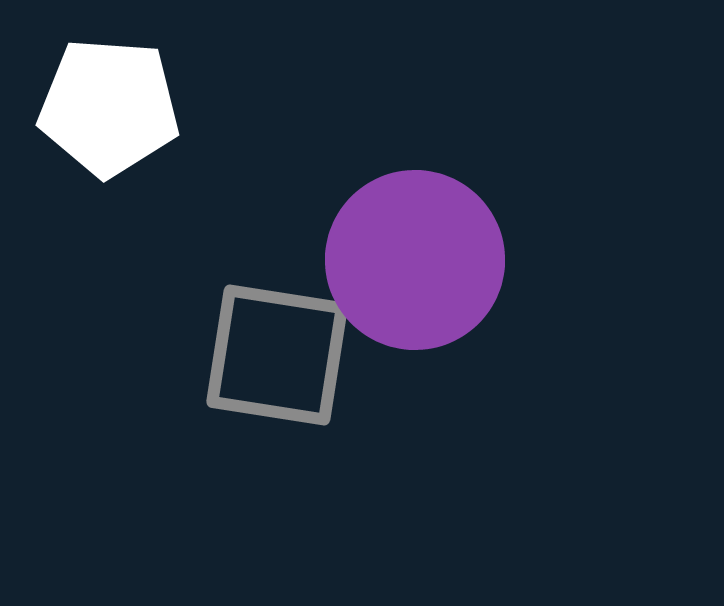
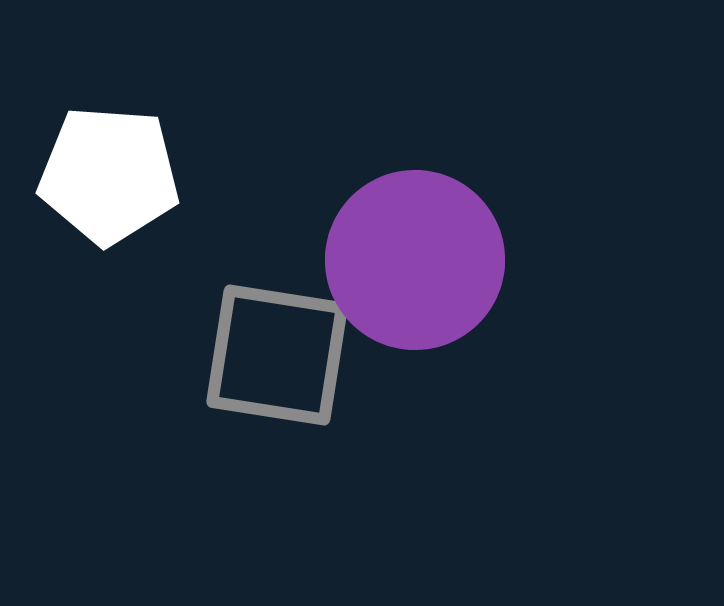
white pentagon: moved 68 px down
